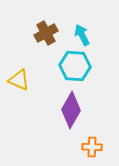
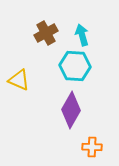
cyan arrow: rotated 10 degrees clockwise
